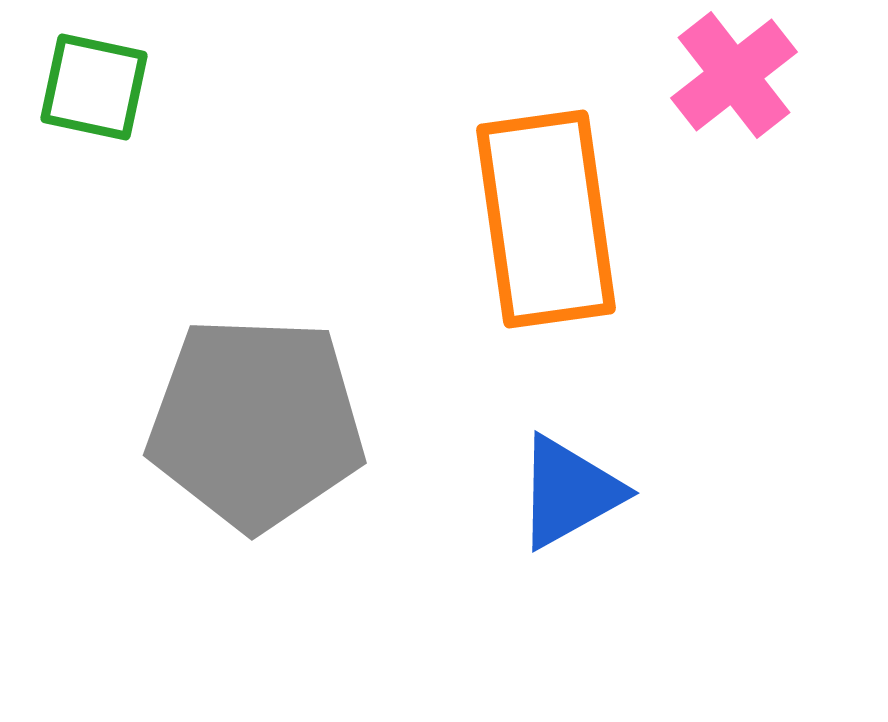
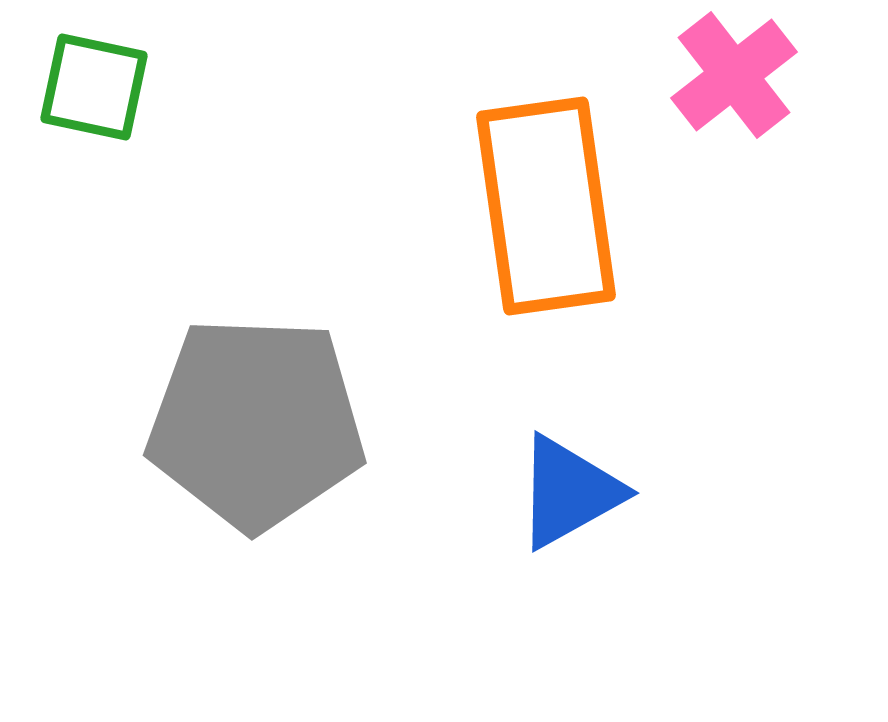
orange rectangle: moved 13 px up
